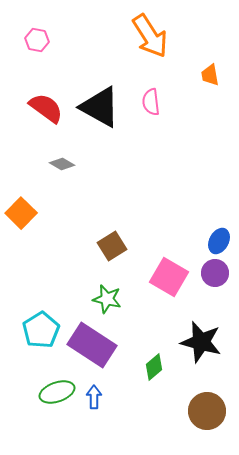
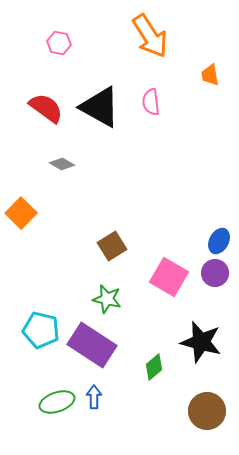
pink hexagon: moved 22 px right, 3 px down
cyan pentagon: rotated 27 degrees counterclockwise
green ellipse: moved 10 px down
